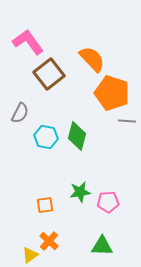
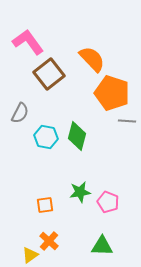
pink pentagon: rotated 25 degrees clockwise
